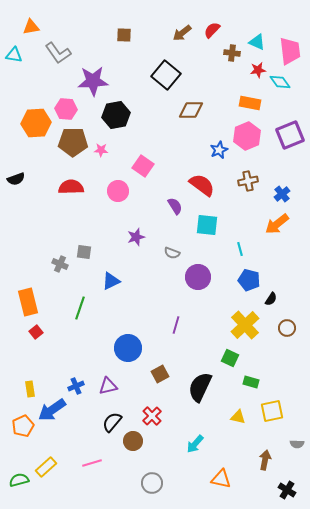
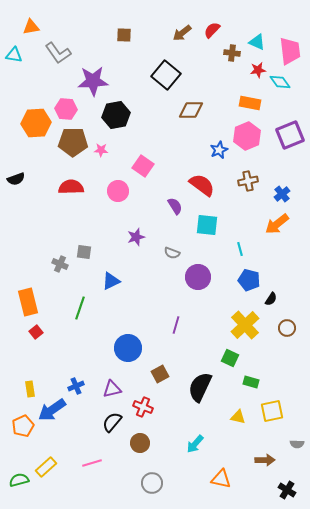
purple triangle at (108, 386): moved 4 px right, 3 px down
red cross at (152, 416): moved 9 px left, 9 px up; rotated 24 degrees counterclockwise
brown circle at (133, 441): moved 7 px right, 2 px down
brown arrow at (265, 460): rotated 78 degrees clockwise
